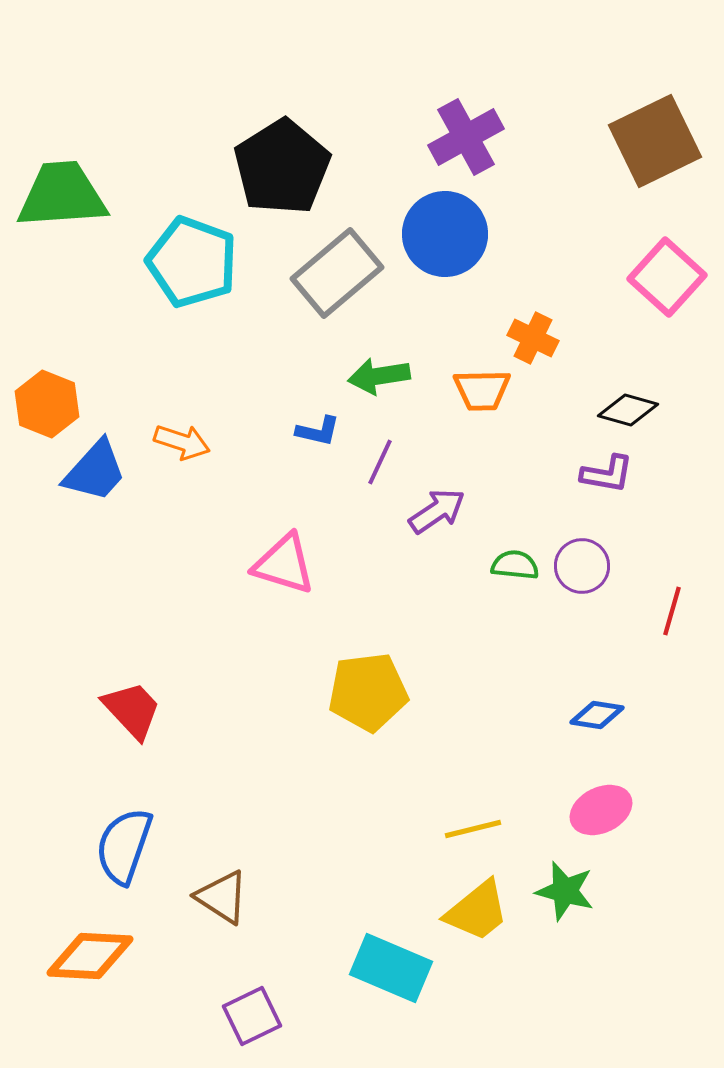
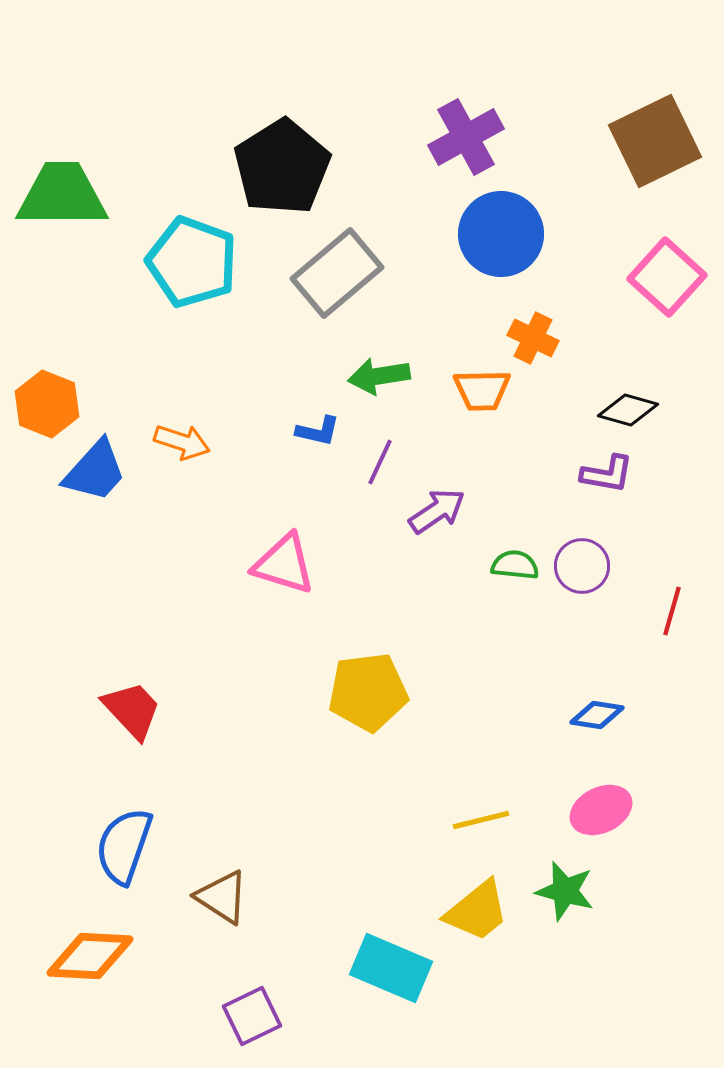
green trapezoid: rotated 4 degrees clockwise
blue circle: moved 56 px right
yellow line: moved 8 px right, 9 px up
